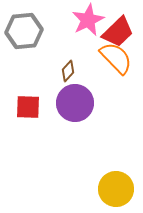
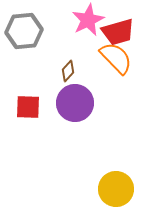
red trapezoid: rotated 28 degrees clockwise
